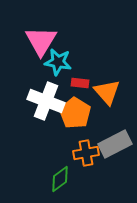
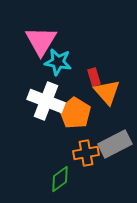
red rectangle: moved 14 px right, 6 px up; rotated 66 degrees clockwise
